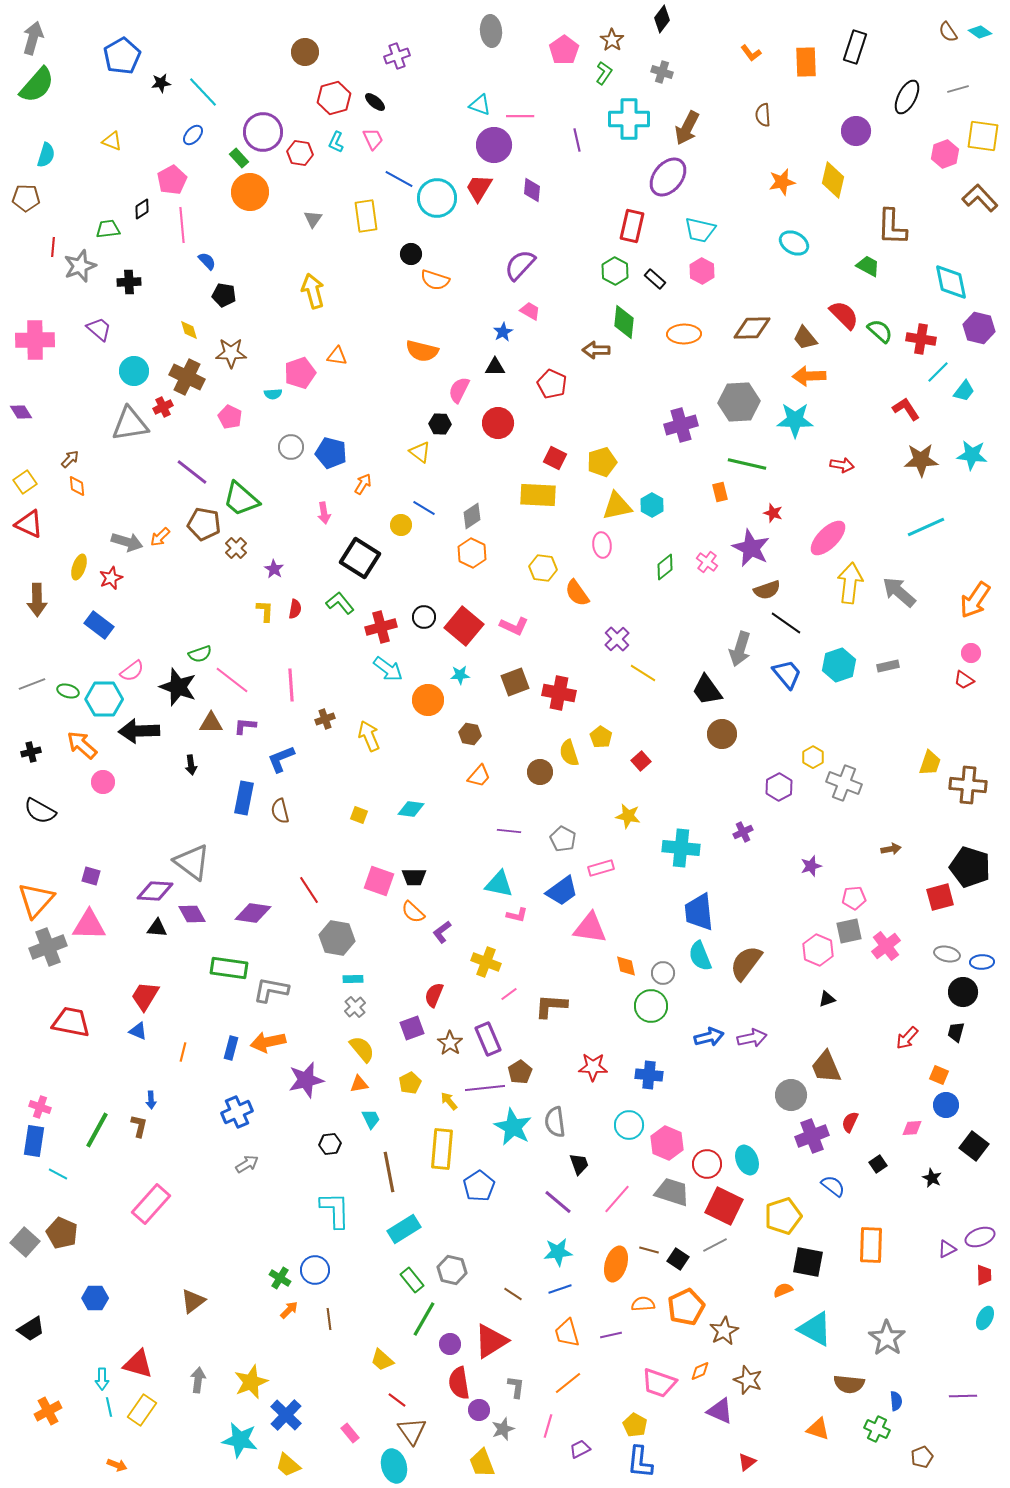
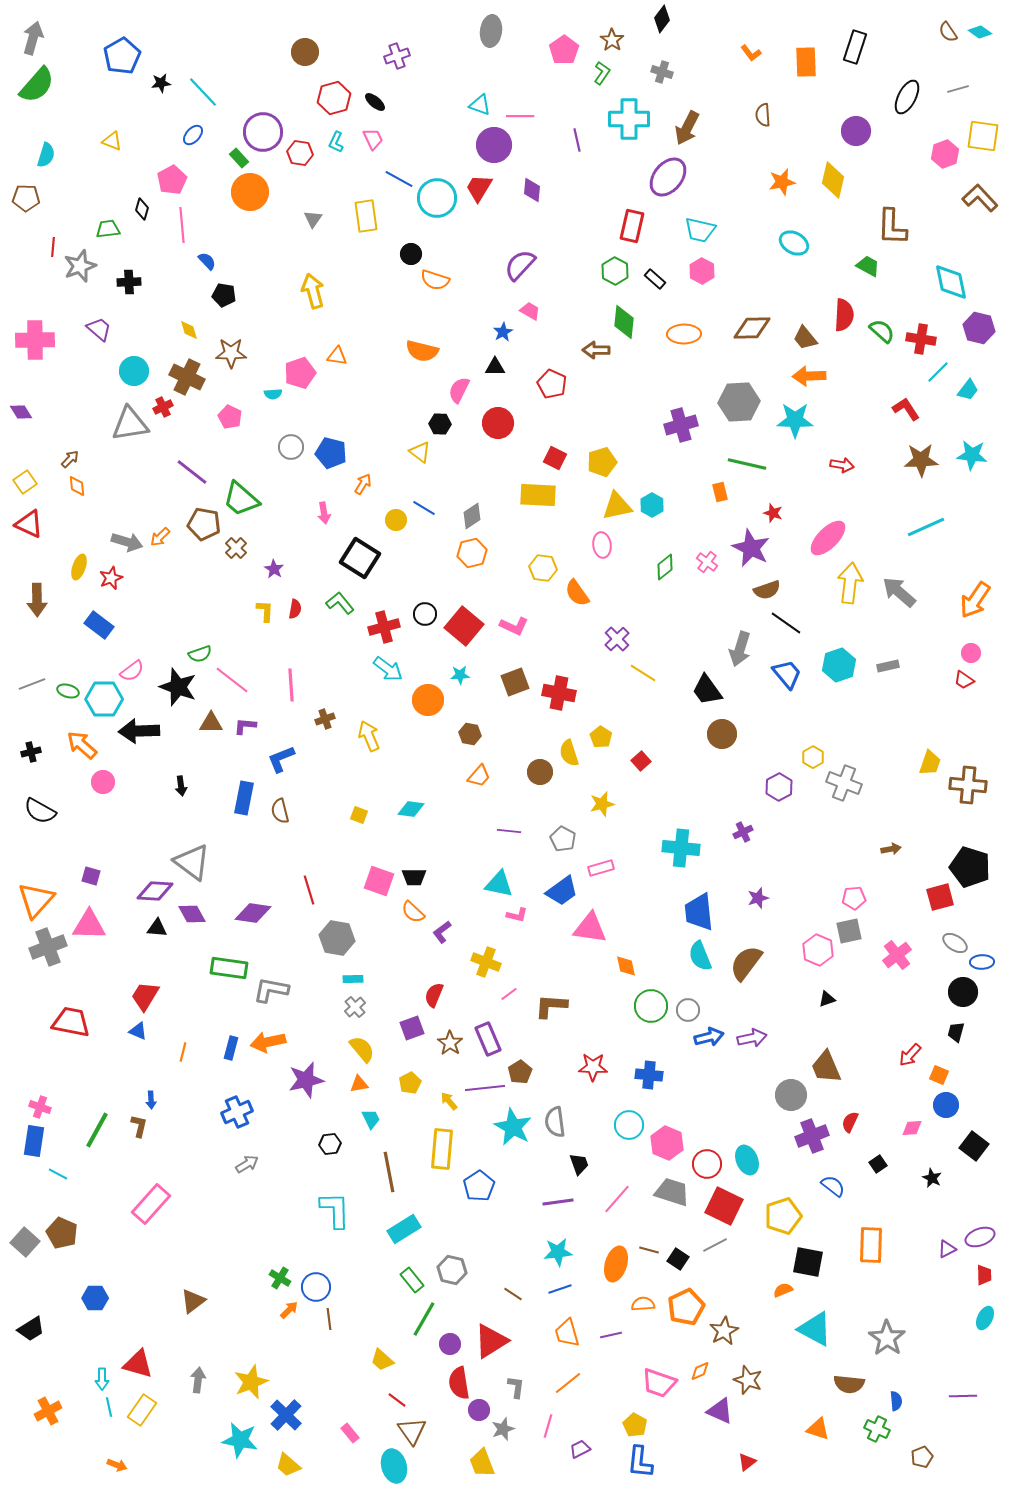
gray ellipse at (491, 31): rotated 12 degrees clockwise
green L-shape at (604, 73): moved 2 px left
black diamond at (142, 209): rotated 40 degrees counterclockwise
red semicircle at (844, 315): rotated 48 degrees clockwise
green semicircle at (880, 331): moved 2 px right
cyan trapezoid at (964, 391): moved 4 px right, 1 px up
yellow circle at (401, 525): moved 5 px left, 5 px up
orange hexagon at (472, 553): rotated 20 degrees clockwise
black circle at (424, 617): moved 1 px right, 3 px up
red cross at (381, 627): moved 3 px right
black arrow at (191, 765): moved 10 px left, 21 px down
yellow star at (628, 816): moved 26 px left, 12 px up; rotated 25 degrees counterclockwise
purple star at (811, 866): moved 53 px left, 32 px down
red line at (309, 890): rotated 16 degrees clockwise
pink cross at (886, 946): moved 11 px right, 9 px down
gray ellipse at (947, 954): moved 8 px right, 11 px up; rotated 20 degrees clockwise
gray circle at (663, 973): moved 25 px right, 37 px down
red arrow at (907, 1038): moved 3 px right, 17 px down
purple line at (558, 1202): rotated 48 degrees counterclockwise
blue circle at (315, 1270): moved 1 px right, 17 px down
